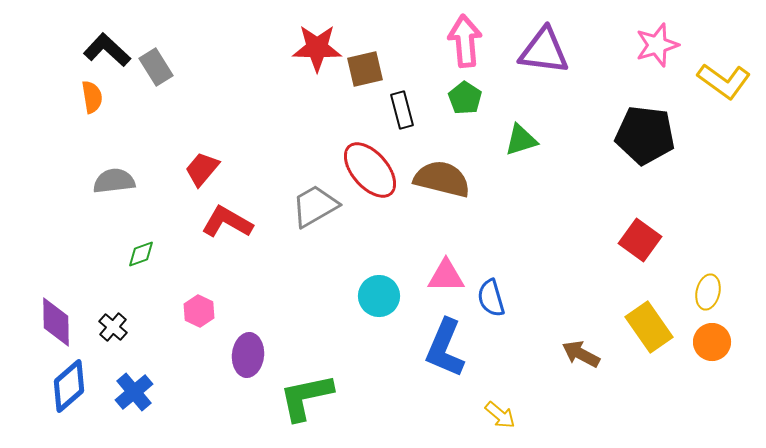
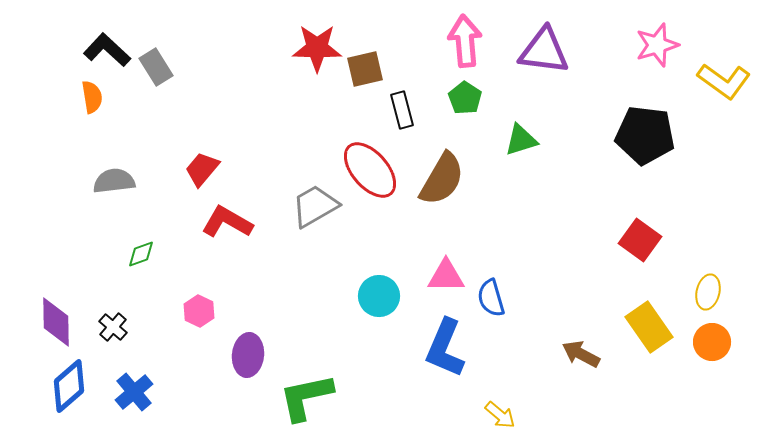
brown semicircle: rotated 106 degrees clockwise
